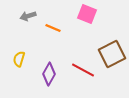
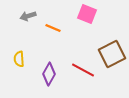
yellow semicircle: rotated 21 degrees counterclockwise
